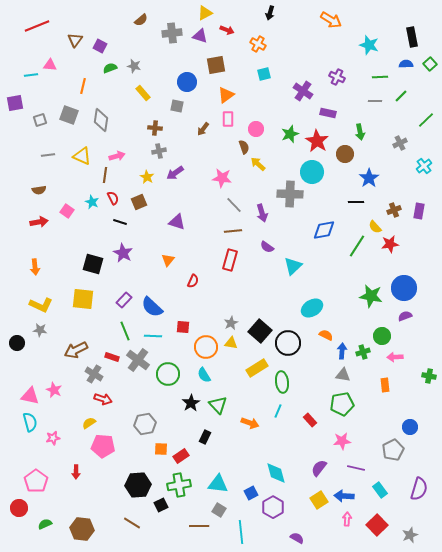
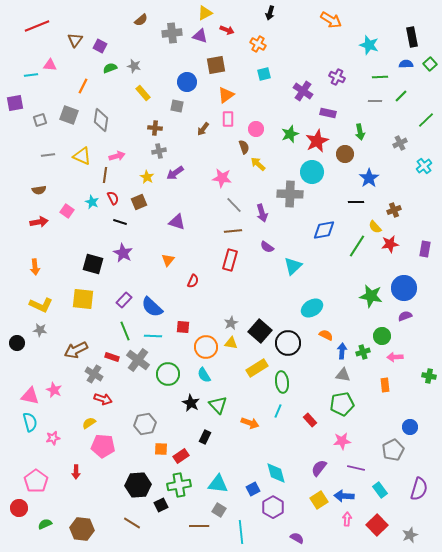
orange line at (83, 86): rotated 14 degrees clockwise
red star at (317, 141): rotated 15 degrees clockwise
purple rectangle at (419, 211): moved 6 px right, 38 px down
black star at (191, 403): rotated 12 degrees counterclockwise
blue square at (251, 493): moved 2 px right, 4 px up
